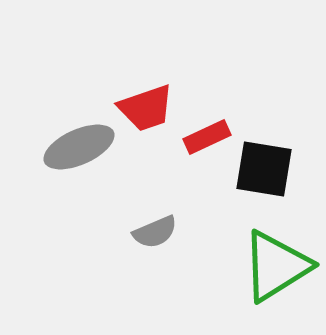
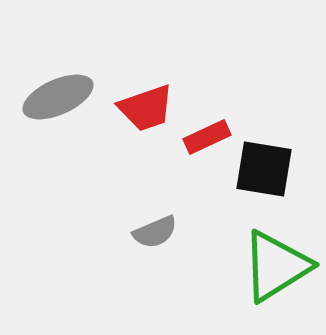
gray ellipse: moved 21 px left, 50 px up
